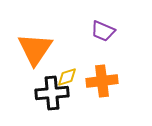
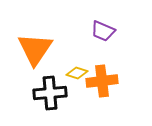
yellow diamond: moved 10 px right, 4 px up; rotated 35 degrees clockwise
black cross: moved 2 px left
